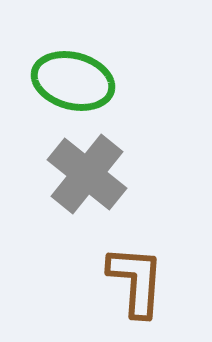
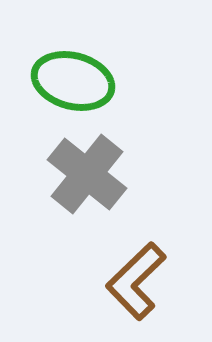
brown L-shape: rotated 138 degrees counterclockwise
